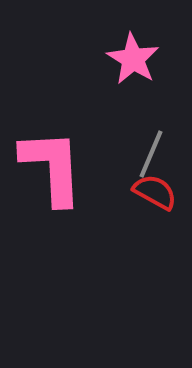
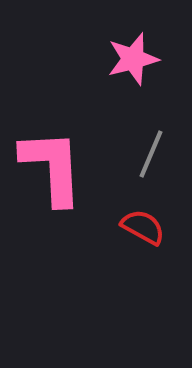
pink star: rotated 26 degrees clockwise
red semicircle: moved 12 px left, 35 px down
